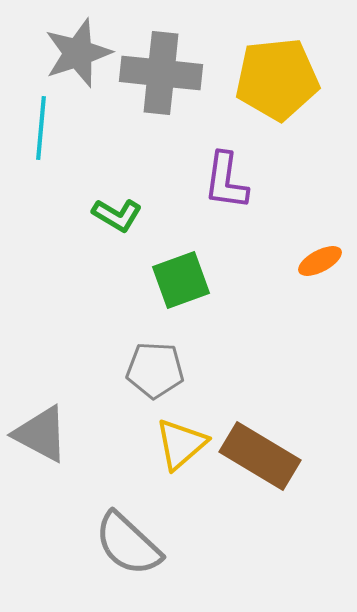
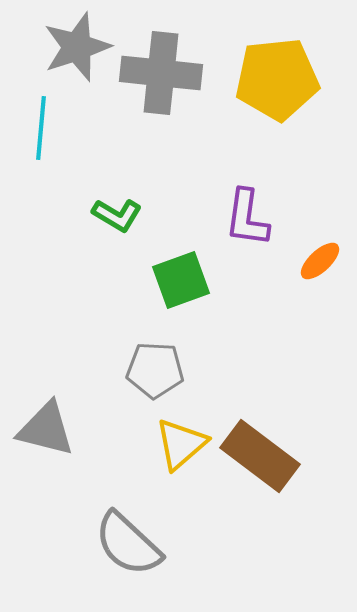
gray star: moved 1 px left, 6 px up
purple L-shape: moved 21 px right, 37 px down
orange ellipse: rotated 15 degrees counterclockwise
gray triangle: moved 5 px right, 5 px up; rotated 14 degrees counterclockwise
brown rectangle: rotated 6 degrees clockwise
